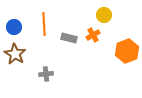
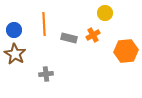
yellow circle: moved 1 px right, 2 px up
blue circle: moved 3 px down
orange hexagon: moved 1 px left; rotated 15 degrees clockwise
